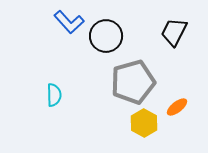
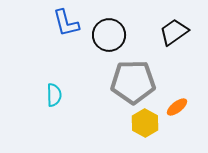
blue L-shape: moved 3 px left, 1 px down; rotated 28 degrees clockwise
black trapezoid: rotated 28 degrees clockwise
black circle: moved 3 px right, 1 px up
gray pentagon: rotated 15 degrees clockwise
yellow hexagon: moved 1 px right
